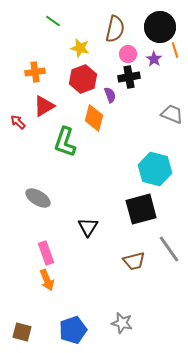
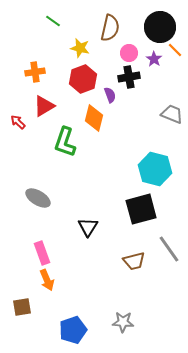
brown semicircle: moved 5 px left, 1 px up
orange line: rotated 28 degrees counterclockwise
pink circle: moved 1 px right, 1 px up
pink rectangle: moved 4 px left
gray star: moved 1 px right, 1 px up; rotated 10 degrees counterclockwise
brown square: moved 25 px up; rotated 24 degrees counterclockwise
